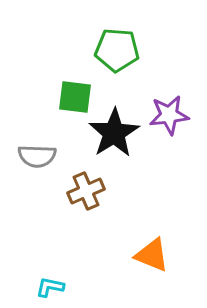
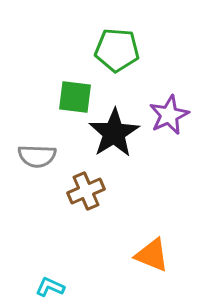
purple star: rotated 18 degrees counterclockwise
cyan L-shape: rotated 12 degrees clockwise
